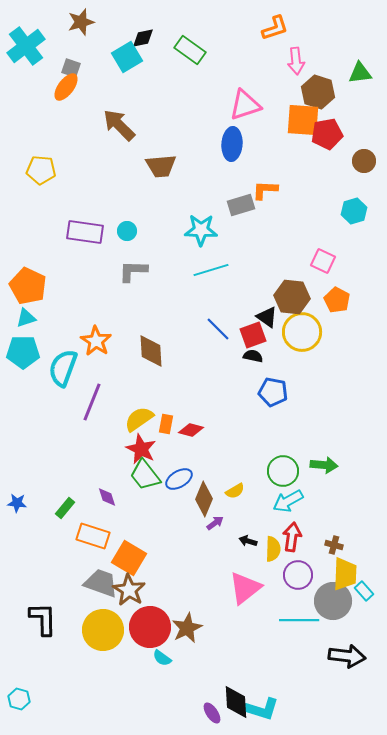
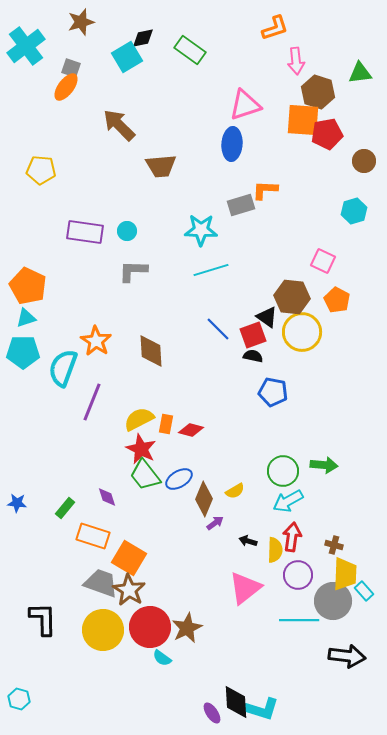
yellow semicircle at (139, 419): rotated 8 degrees clockwise
yellow semicircle at (273, 549): moved 2 px right, 1 px down
